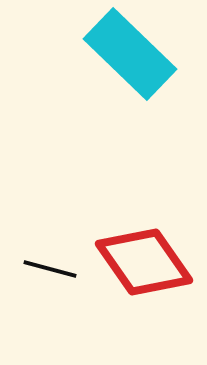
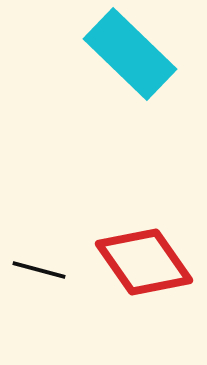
black line: moved 11 px left, 1 px down
